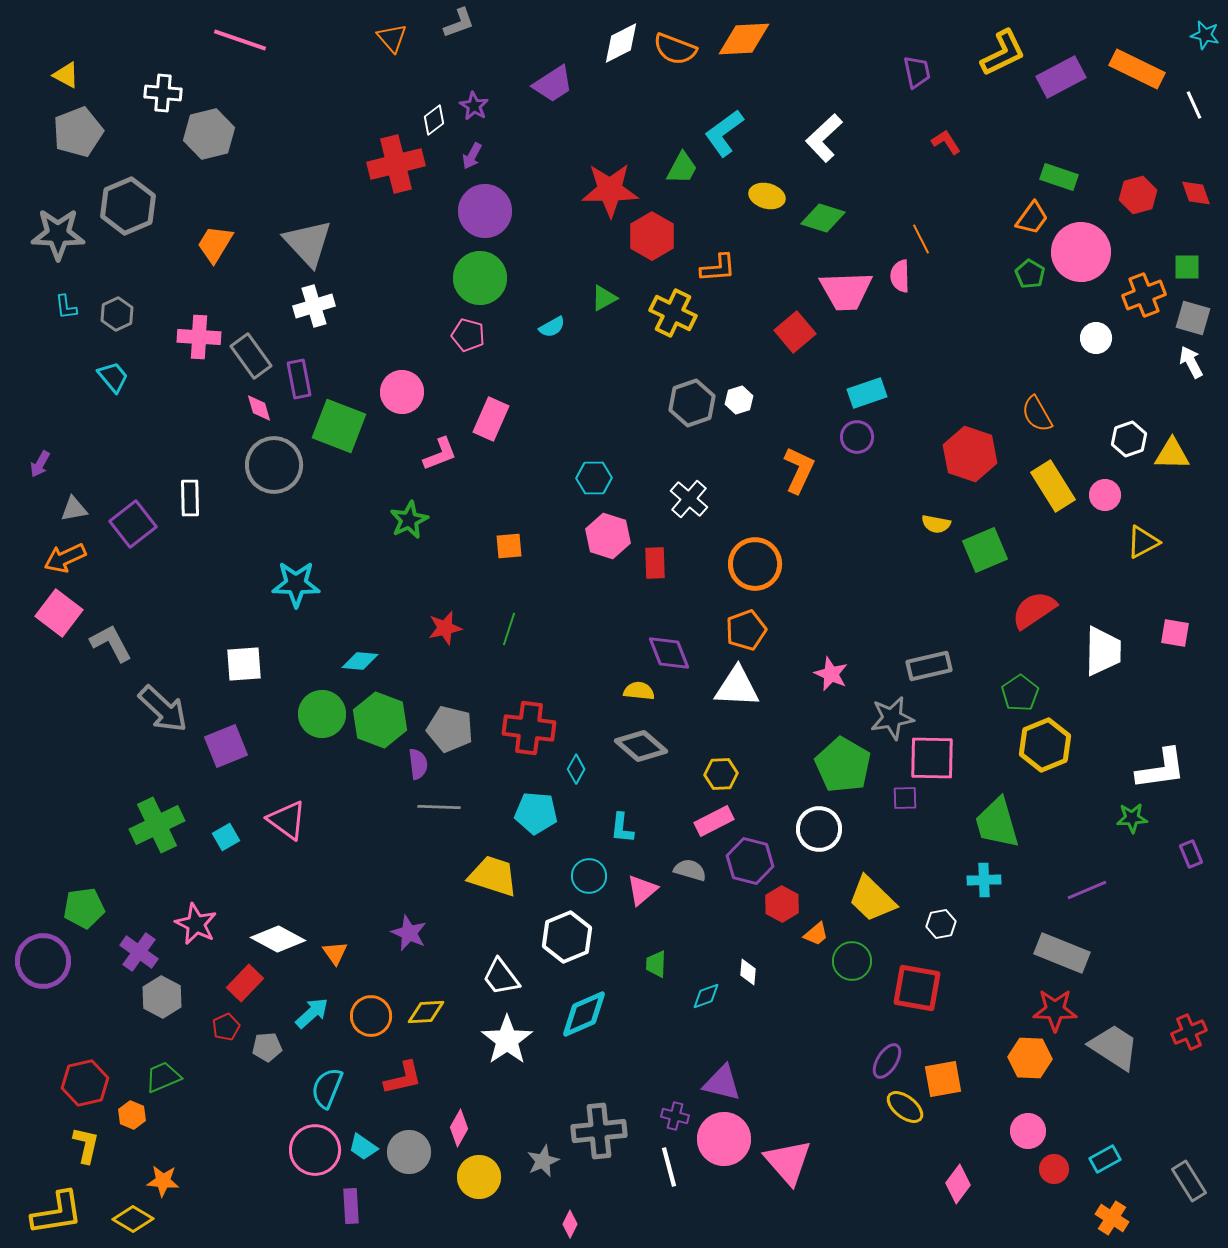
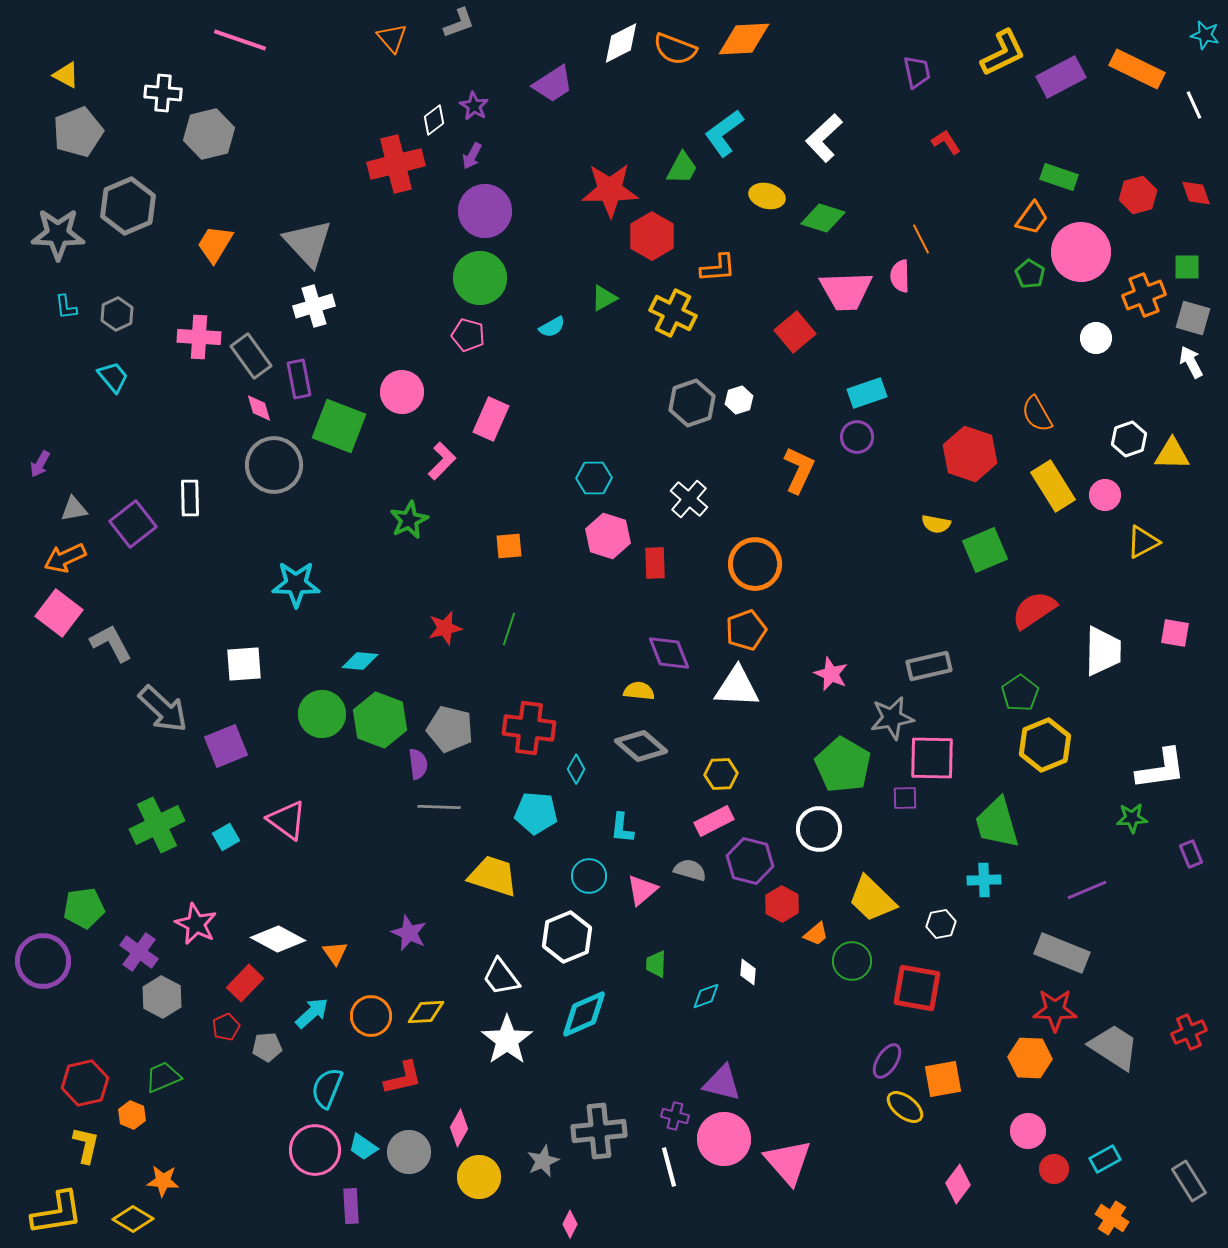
pink L-shape at (440, 454): moved 2 px right, 7 px down; rotated 24 degrees counterclockwise
